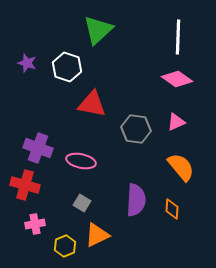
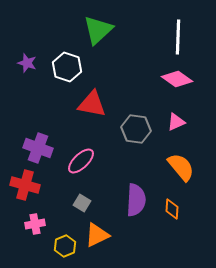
pink ellipse: rotated 56 degrees counterclockwise
